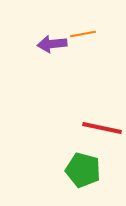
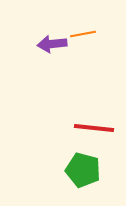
red line: moved 8 px left; rotated 6 degrees counterclockwise
